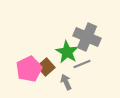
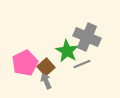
green star: moved 1 px up
pink pentagon: moved 4 px left, 6 px up
gray arrow: moved 20 px left, 1 px up
